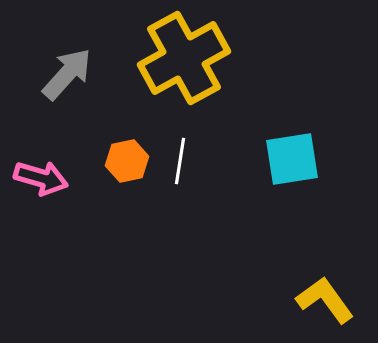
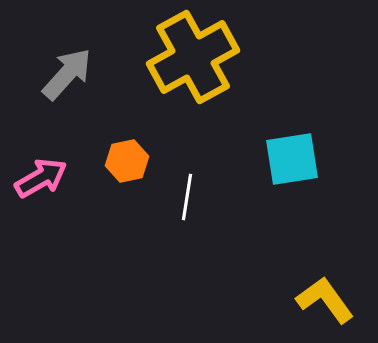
yellow cross: moved 9 px right, 1 px up
white line: moved 7 px right, 36 px down
pink arrow: rotated 46 degrees counterclockwise
